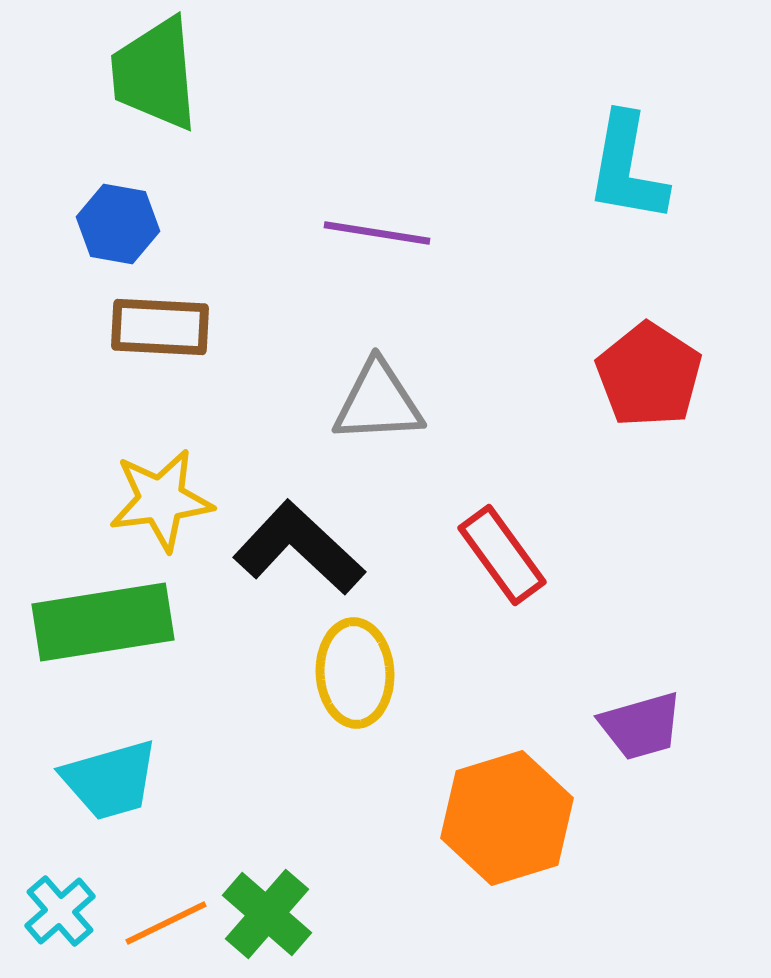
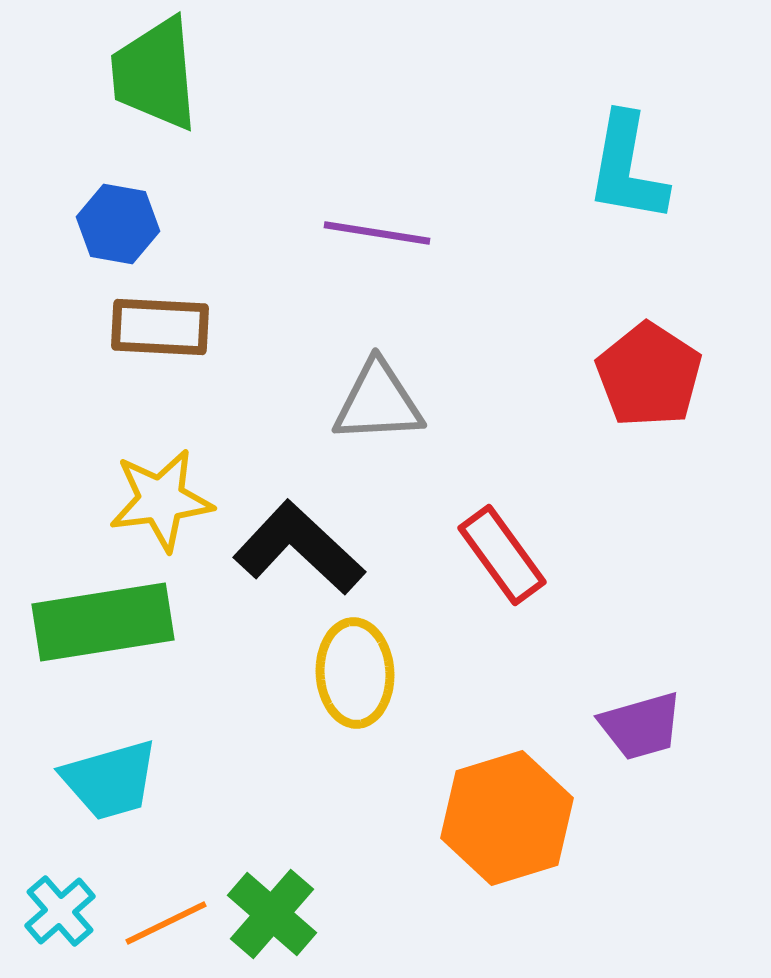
green cross: moved 5 px right
